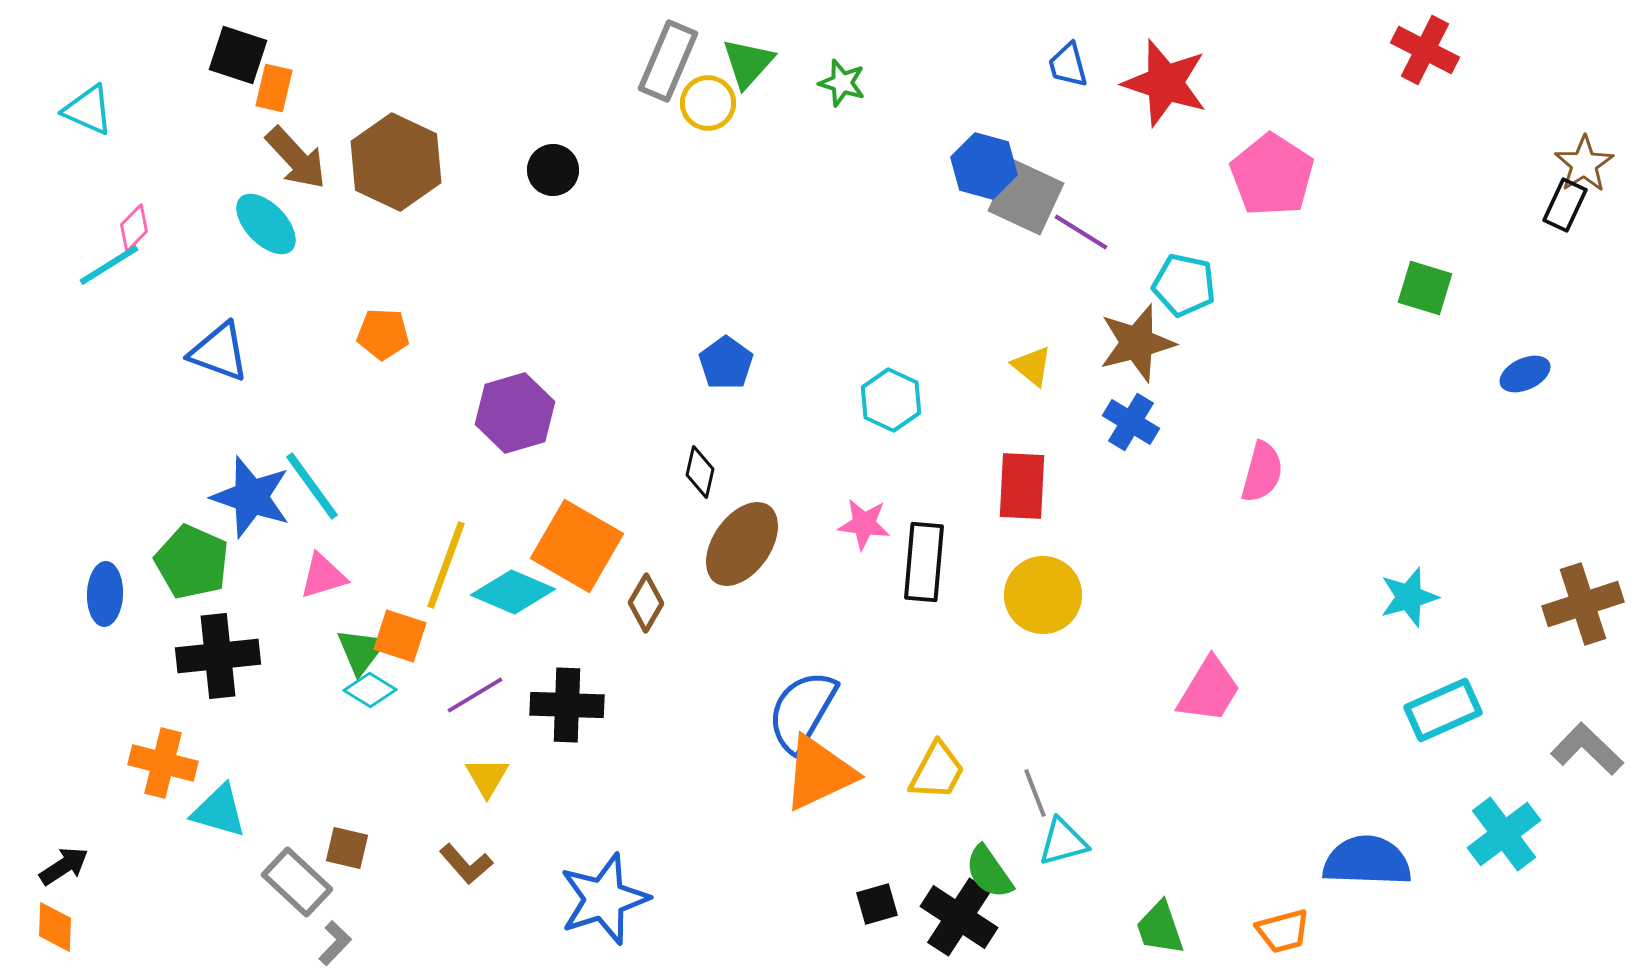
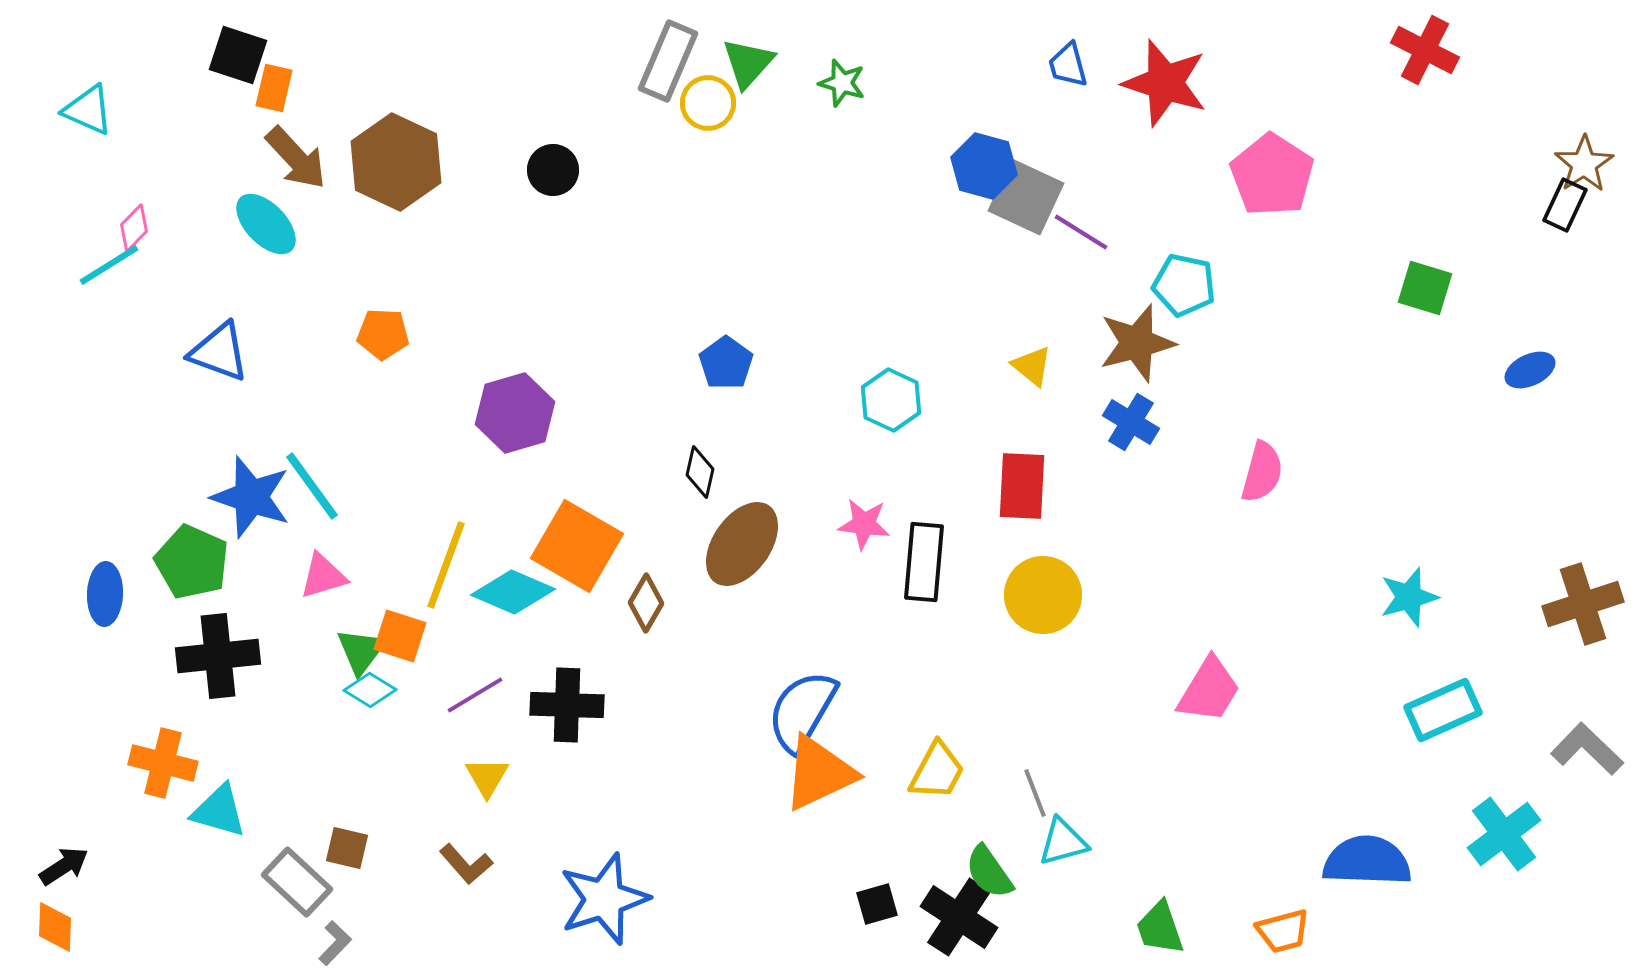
blue ellipse at (1525, 374): moved 5 px right, 4 px up
